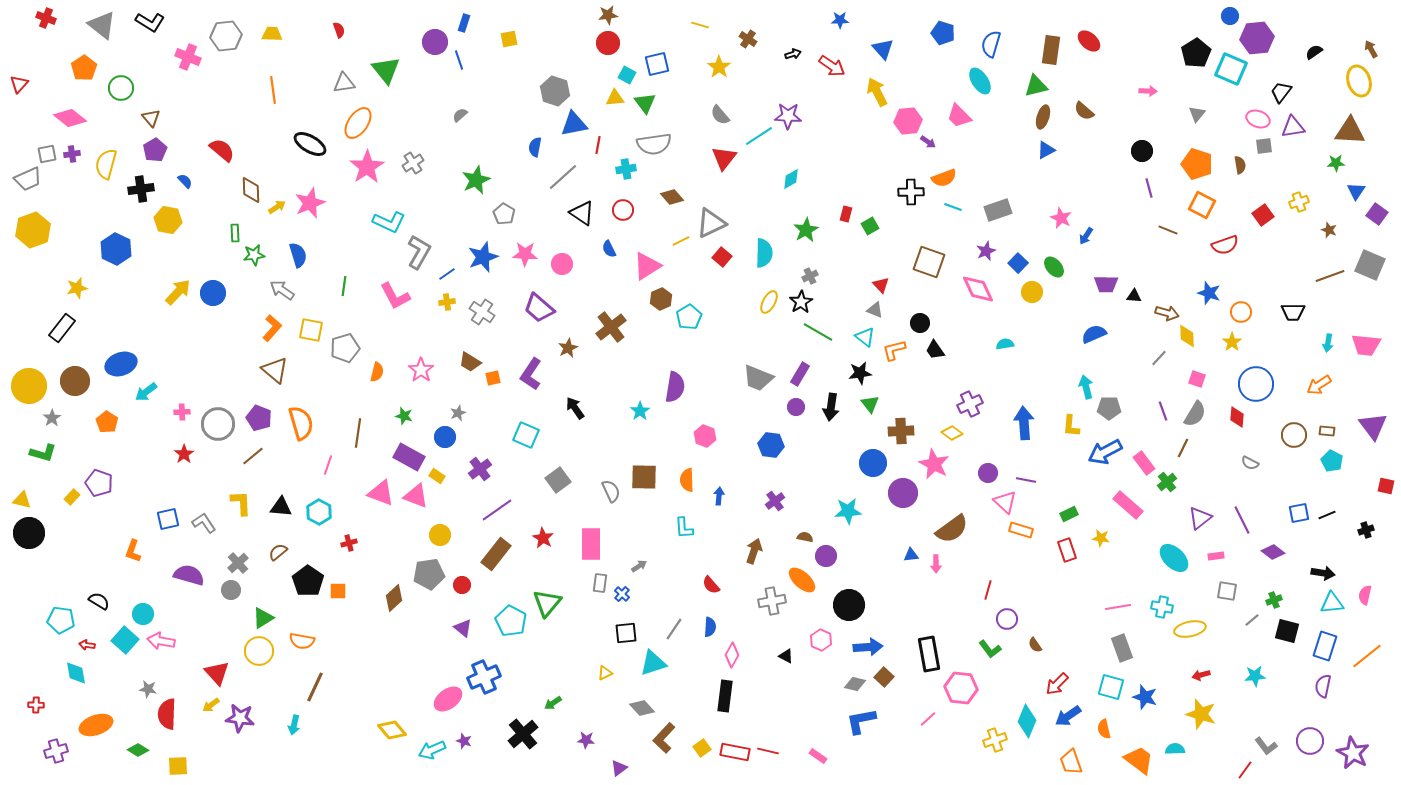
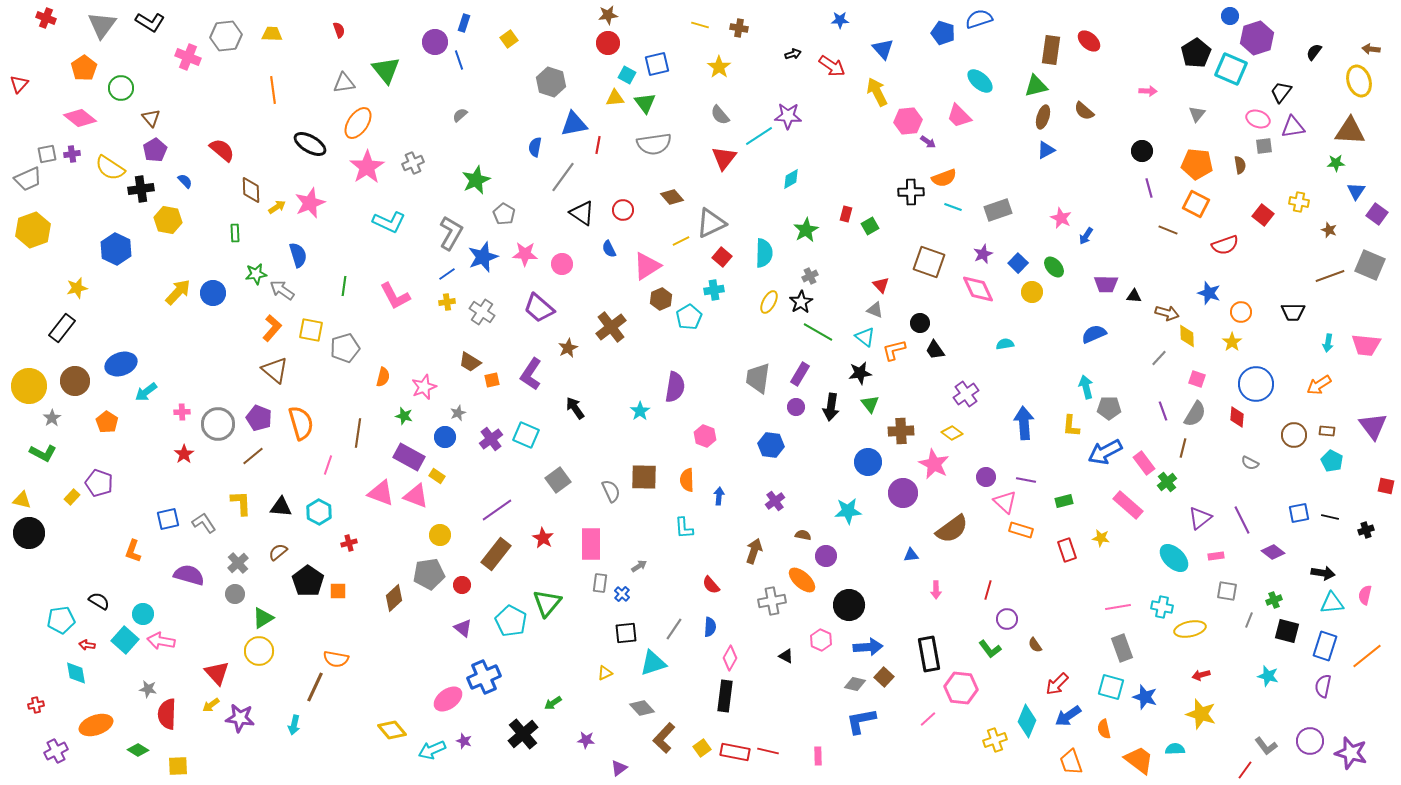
gray triangle at (102, 25): rotated 28 degrees clockwise
purple hexagon at (1257, 38): rotated 12 degrees counterclockwise
yellow square at (509, 39): rotated 24 degrees counterclockwise
brown cross at (748, 39): moved 9 px left, 11 px up; rotated 24 degrees counterclockwise
blue semicircle at (991, 44): moved 12 px left, 25 px up; rotated 56 degrees clockwise
brown arrow at (1371, 49): rotated 54 degrees counterclockwise
black semicircle at (1314, 52): rotated 18 degrees counterclockwise
cyan ellipse at (980, 81): rotated 16 degrees counterclockwise
gray hexagon at (555, 91): moved 4 px left, 9 px up
pink diamond at (70, 118): moved 10 px right
gray cross at (413, 163): rotated 10 degrees clockwise
yellow semicircle at (106, 164): moved 4 px right, 4 px down; rotated 72 degrees counterclockwise
orange pentagon at (1197, 164): rotated 12 degrees counterclockwise
cyan cross at (626, 169): moved 88 px right, 121 px down
gray line at (563, 177): rotated 12 degrees counterclockwise
yellow cross at (1299, 202): rotated 30 degrees clockwise
orange square at (1202, 205): moved 6 px left, 1 px up
red square at (1263, 215): rotated 15 degrees counterclockwise
purple star at (986, 251): moved 3 px left, 3 px down
gray L-shape at (419, 252): moved 32 px right, 19 px up
green star at (254, 255): moved 2 px right, 19 px down
pink star at (421, 370): moved 3 px right, 17 px down; rotated 15 degrees clockwise
orange semicircle at (377, 372): moved 6 px right, 5 px down
orange square at (493, 378): moved 1 px left, 2 px down
gray trapezoid at (758, 378): rotated 76 degrees clockwise
purple cross at (970, 404): moved 4 px left, 10 px up; rotated 10 degrees counterclockwise
brown line at (1183, 448): rotated 12 degrees counterclockwise
green L-shape at (43, 453): rotated 12 degrees clockwise
blue circle at (873, 463): moved 5 px left, 1 px up
purple cross at (480, 469): moved 11 px right, 30 px up
purple circle at (988, 473): moved 2 px left, 4 px down
green rectangle at (1069, 514): moved 5 px left, 13 px up; rotated 12 degrees clockwise
black line at (1327, 515): moved 3 px right, 2 px down; rotated 36 degrees clockwise
brown semicircle at (805, 537): moved 2 px left, 2 px up
pink arrow at (936, 564): moved 26 px down
gray circle at (231, 590): moved 4 px right, 4 px down
cyan pentagon at (61, 620): rotated 16 degrees counterclockwise
gray line at (1252, 620): moved 3 px left; rotated 28 degrees counterclockwise
orange semicircle at (302, 641): moved 34 px right, 18 px down
pink diamond at (732, 655): moved 2 px left, 3 px down
cyan star at (1255, 676): moved 13 px right; rotated 20 degrees clockwise
red cross at (36, 705): rotated 14 degrees counterclockwise
purple cross at (56, 751): rotated 10 degrees counterclockwise
purple star at (1353, 753): moved 2 px left; rotated 12 degrees counterclockwise
pink rectangle at (818, 756): rotated 54 degrees clockwise
